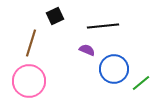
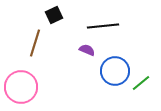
black square: moved 1 px left, 1 px up
brown line: moved 4 px right
blue circle: moved 1 px right, 2 px down
pink circle: moved 8 px left, 6 px down
